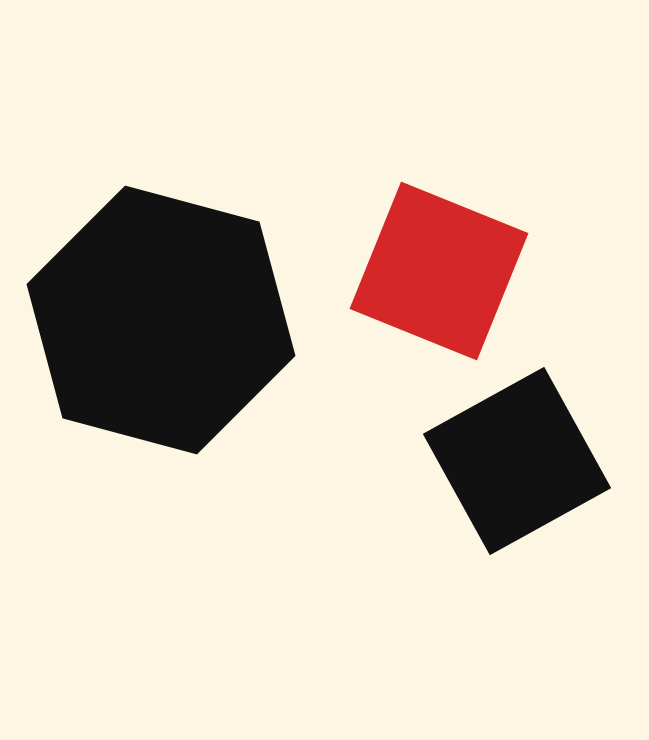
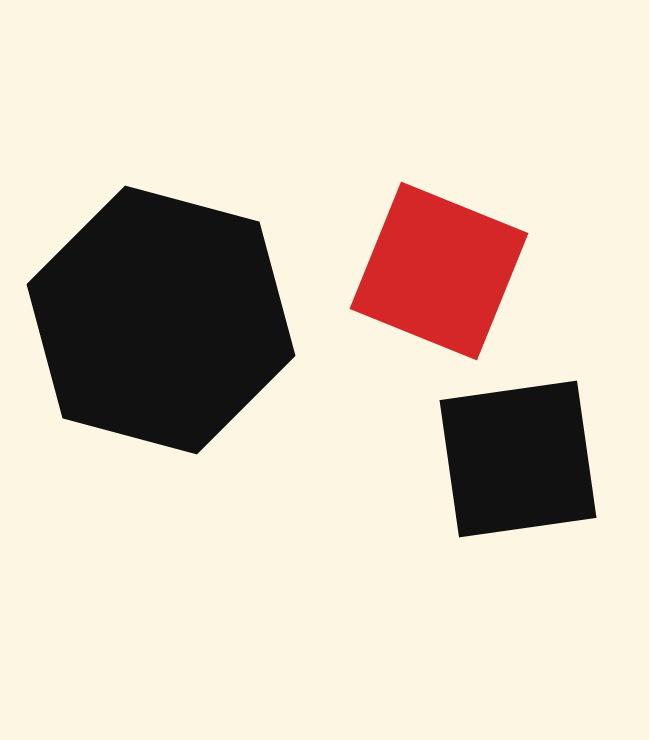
black square: moved 1 px right, 2 px up; rotated 21 degrees clockwise
